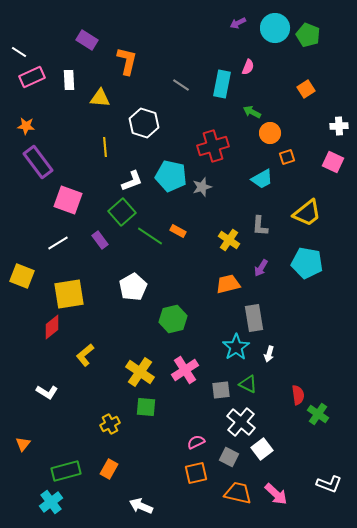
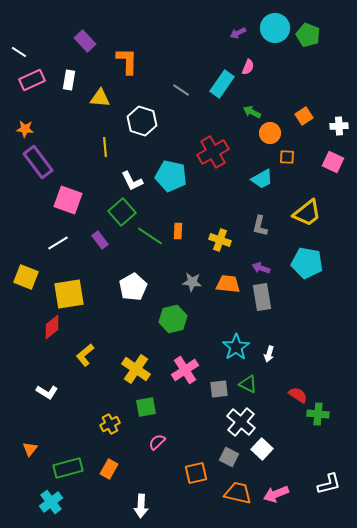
purple arrow at (238, 23): moved 10 px down
purple rectangle at (87, 40): moved 2 px left, 1 px down; rotated 15 degrees clockwise
orange L-shape at (127, 61): rotated 12 degrees counterclockwise
pink rectangle at (32, 77): moved 3 px down
white rectangle at (69, 80): rotated 12 degrees clockwise
cyan rectangle at (222, 84): rotated 24 degrees clockwise
gray line at (181, 85): moved 5 px down
orange square at (306, 89): moved 2 px left, 27 px down
white hexagon at (144, 123): moved 2 px left, 2 px up
orange star at (26, 126): moved 1 px left, 3 px down
red cross at (213, 146): moved 6 px down; rotated 12 degrees counterclockwise
orange square at (287, 157): rotated 21 degrees clockwise
white L-shape at (132, 181): rotated 85 degrees clockwise
gray star at (202, 187): moved 10 px left, 95 px down; rotated 24 degrees clockwise
gray L-shape at (260, 226): rotated 10 degrees clockwise
orange rectangle at (178, 231): rotated 63 degrees clockwise
yellow cross at (229, 240): moved 9 px left; rotated 15 degrees counterclockwise
purple arrow at (261, 268): rotated 78 degrees clockwise
yellow square at (22, 276): moved 4 px right, 1 px down
orange trapezoid at (228, 284): rotated 20 degrees clockwise
gray rectangle at (254, 318): moved 8 px right, 21 px up
yellow cross at (140, 372): moved 4 px left, 3 px up
gray square at (221, 390): moved 2 px left, 1 px up
red semicircle at (298, 395): rotated 48 degrees counterclockwise
green square at (146, 407): rotated 15 degrees counterclockwise
green cross at (318, 414): rotated 30 degrees counterclockwise
pink semicircle at (196, 442): moved 39 px left; rotated 18 degrees counterclockwise
orange triangle at (23, 444): moved 7 px right, 5 px down
white square at (262, 449): rotated 10 degrees counterclockwise
green rectangle at (66, 471): moved 2 px right, 3 px up
white L-shape at (329, 484): rotated 35 degrees counterclockwise
pink arrow at (276, 494): rotated 115 degrees clockwise
white arrow at (141, 506): rotated 110 degrees counterclockwise
